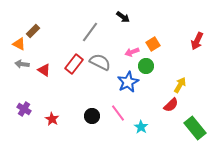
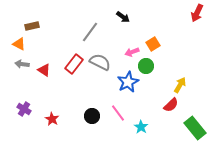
brown rectangle: moved 1 px left, 5 px up; rotated 32 degrees clockwise
red arrow: moved 28 px up
